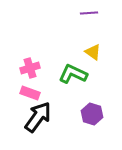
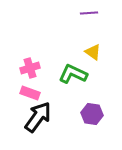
purple hexagon: rotated 10 degrees counterclockwise
